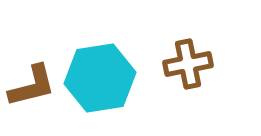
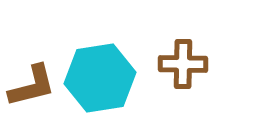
brown cross: moved 5 px left; rotated 12 degrees clockwise
